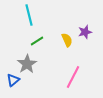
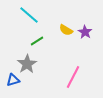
cyan line: rotated 35 degrees counterclockwise
purple star: rotated 24 degrees counterclockwise
yellow semicircle: moved 1 px left, 10 px up; rotated 144 degrees clockwise
blue triangle: rotated 24 degrees clockwise
